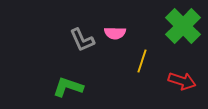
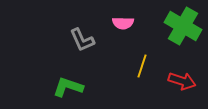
green cross: rotated 15 degrees counterclockwise
pink semicircle: moved 8 px right, 10 px up
yellow line: moved 5 px down
